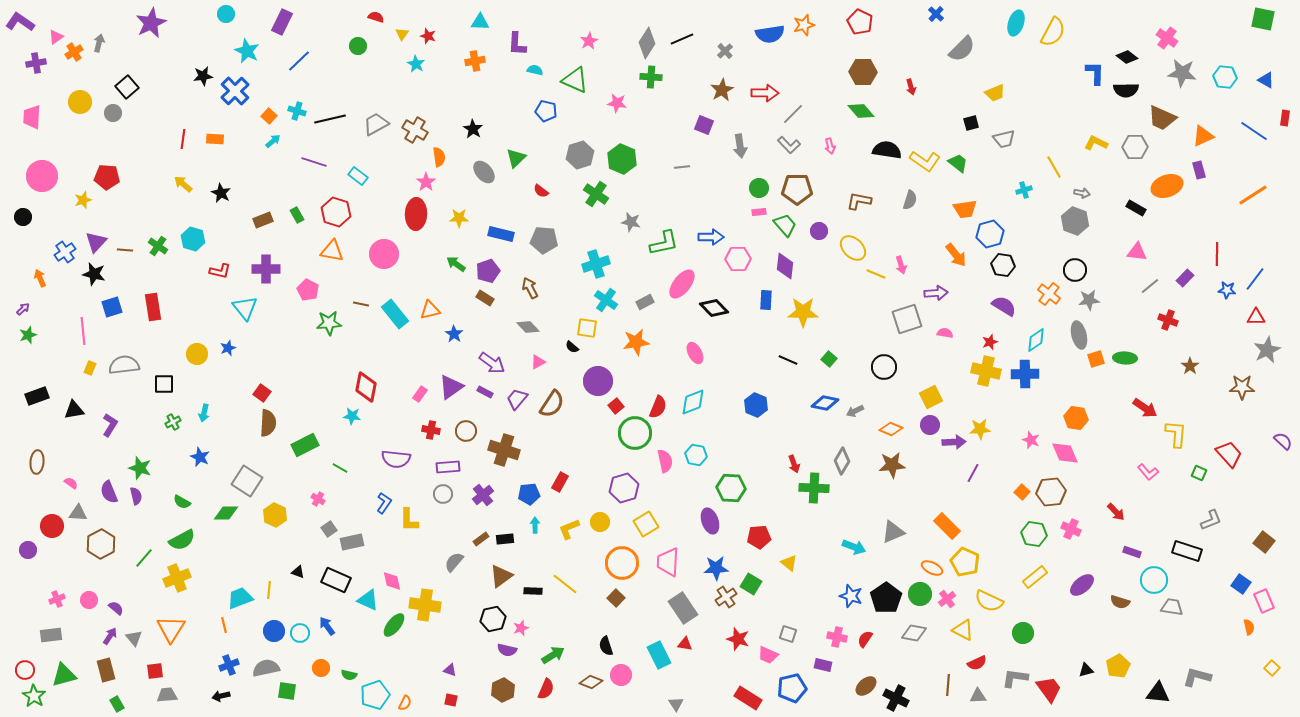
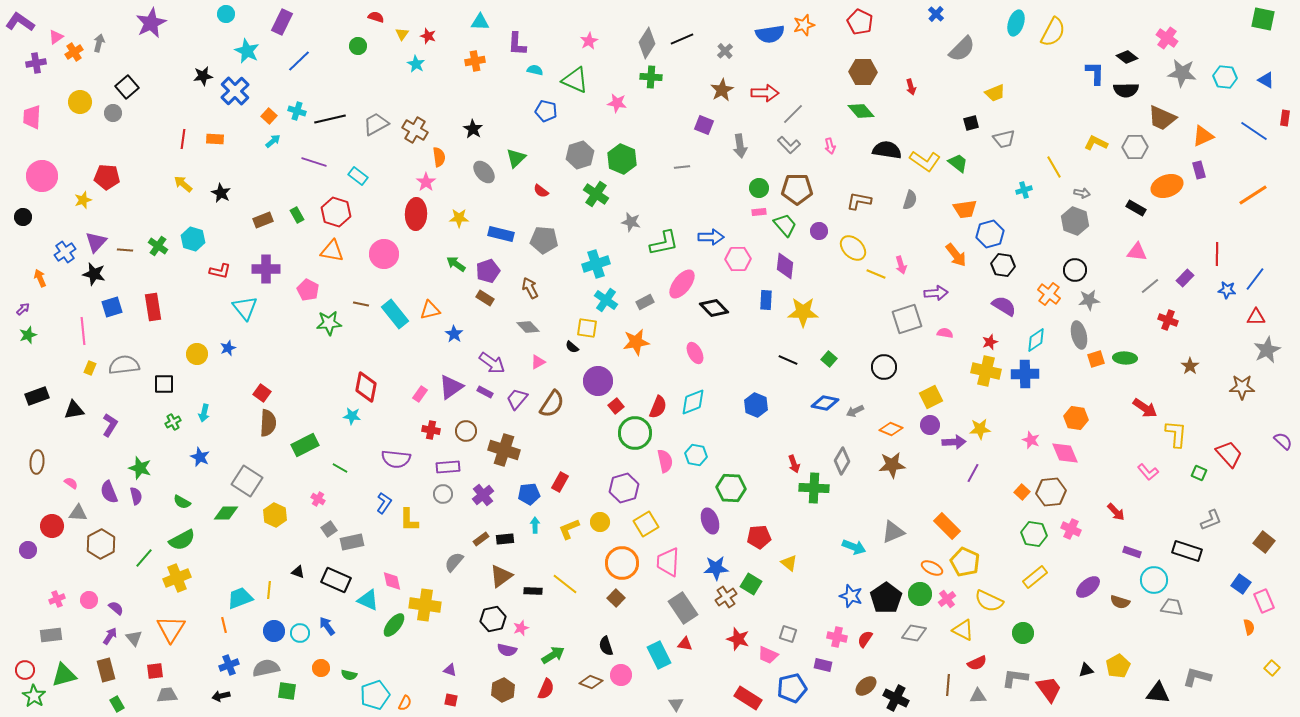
purple ellipse at (1082, 585): moved 6 px right, 2 px down
